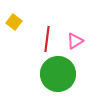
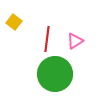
green circle: moved 3 px left
